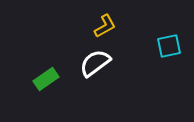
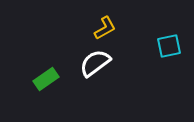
yellow L-shape: moved 2 px down
